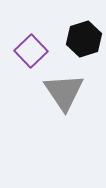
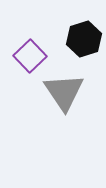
purple square: moved 1 px left, 5 px down
